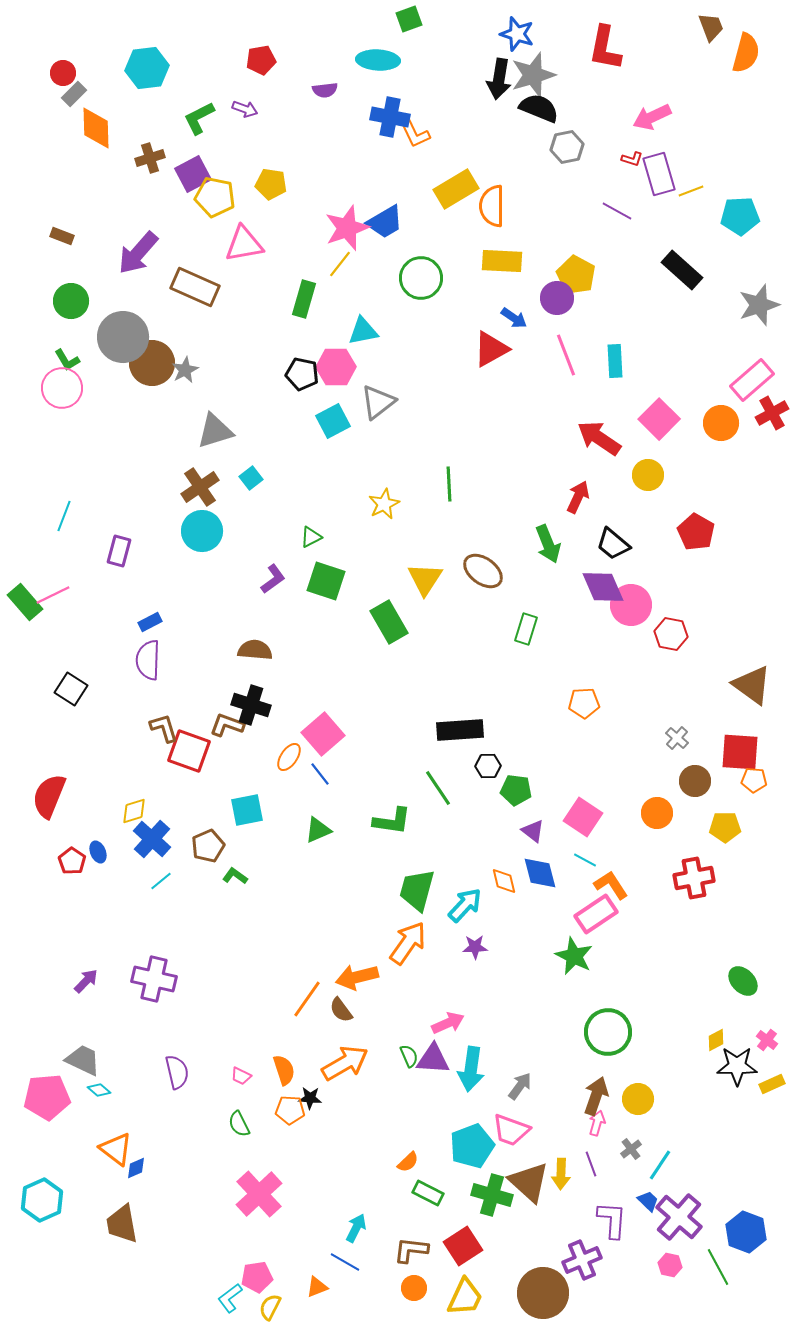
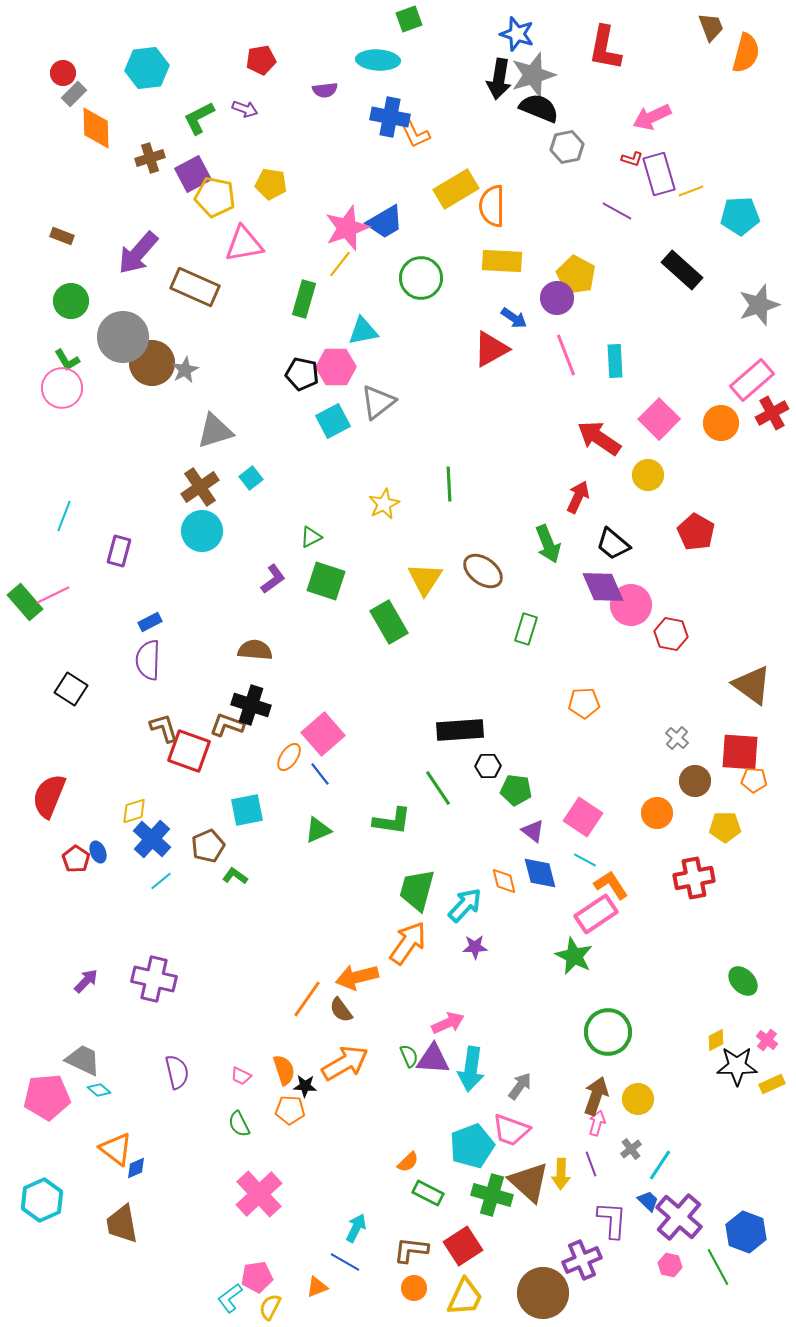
red pentagon at (72, 861): moved 4 px right, 2 px up
black star at (310, 1098): moved 5 px left, 12 px up
